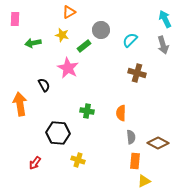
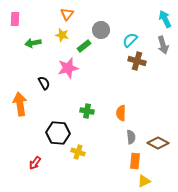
orange triangle: moved 2 px left, 2 px down; rotated 24 degrees counterclockwise
pink star: rotated 30 degrees clockwise
brown cross: moved 12 px up
black semicircle: moved 2 px up
yellow cross: moved 8 px up
